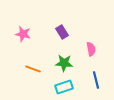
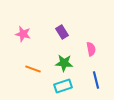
cyan rectangle: moved 1 px left, 1 px up
